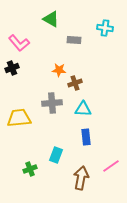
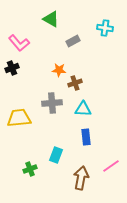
gray rectangle: moved 1 px left, 1 px down; rotated 32 degrees counterclockwise
